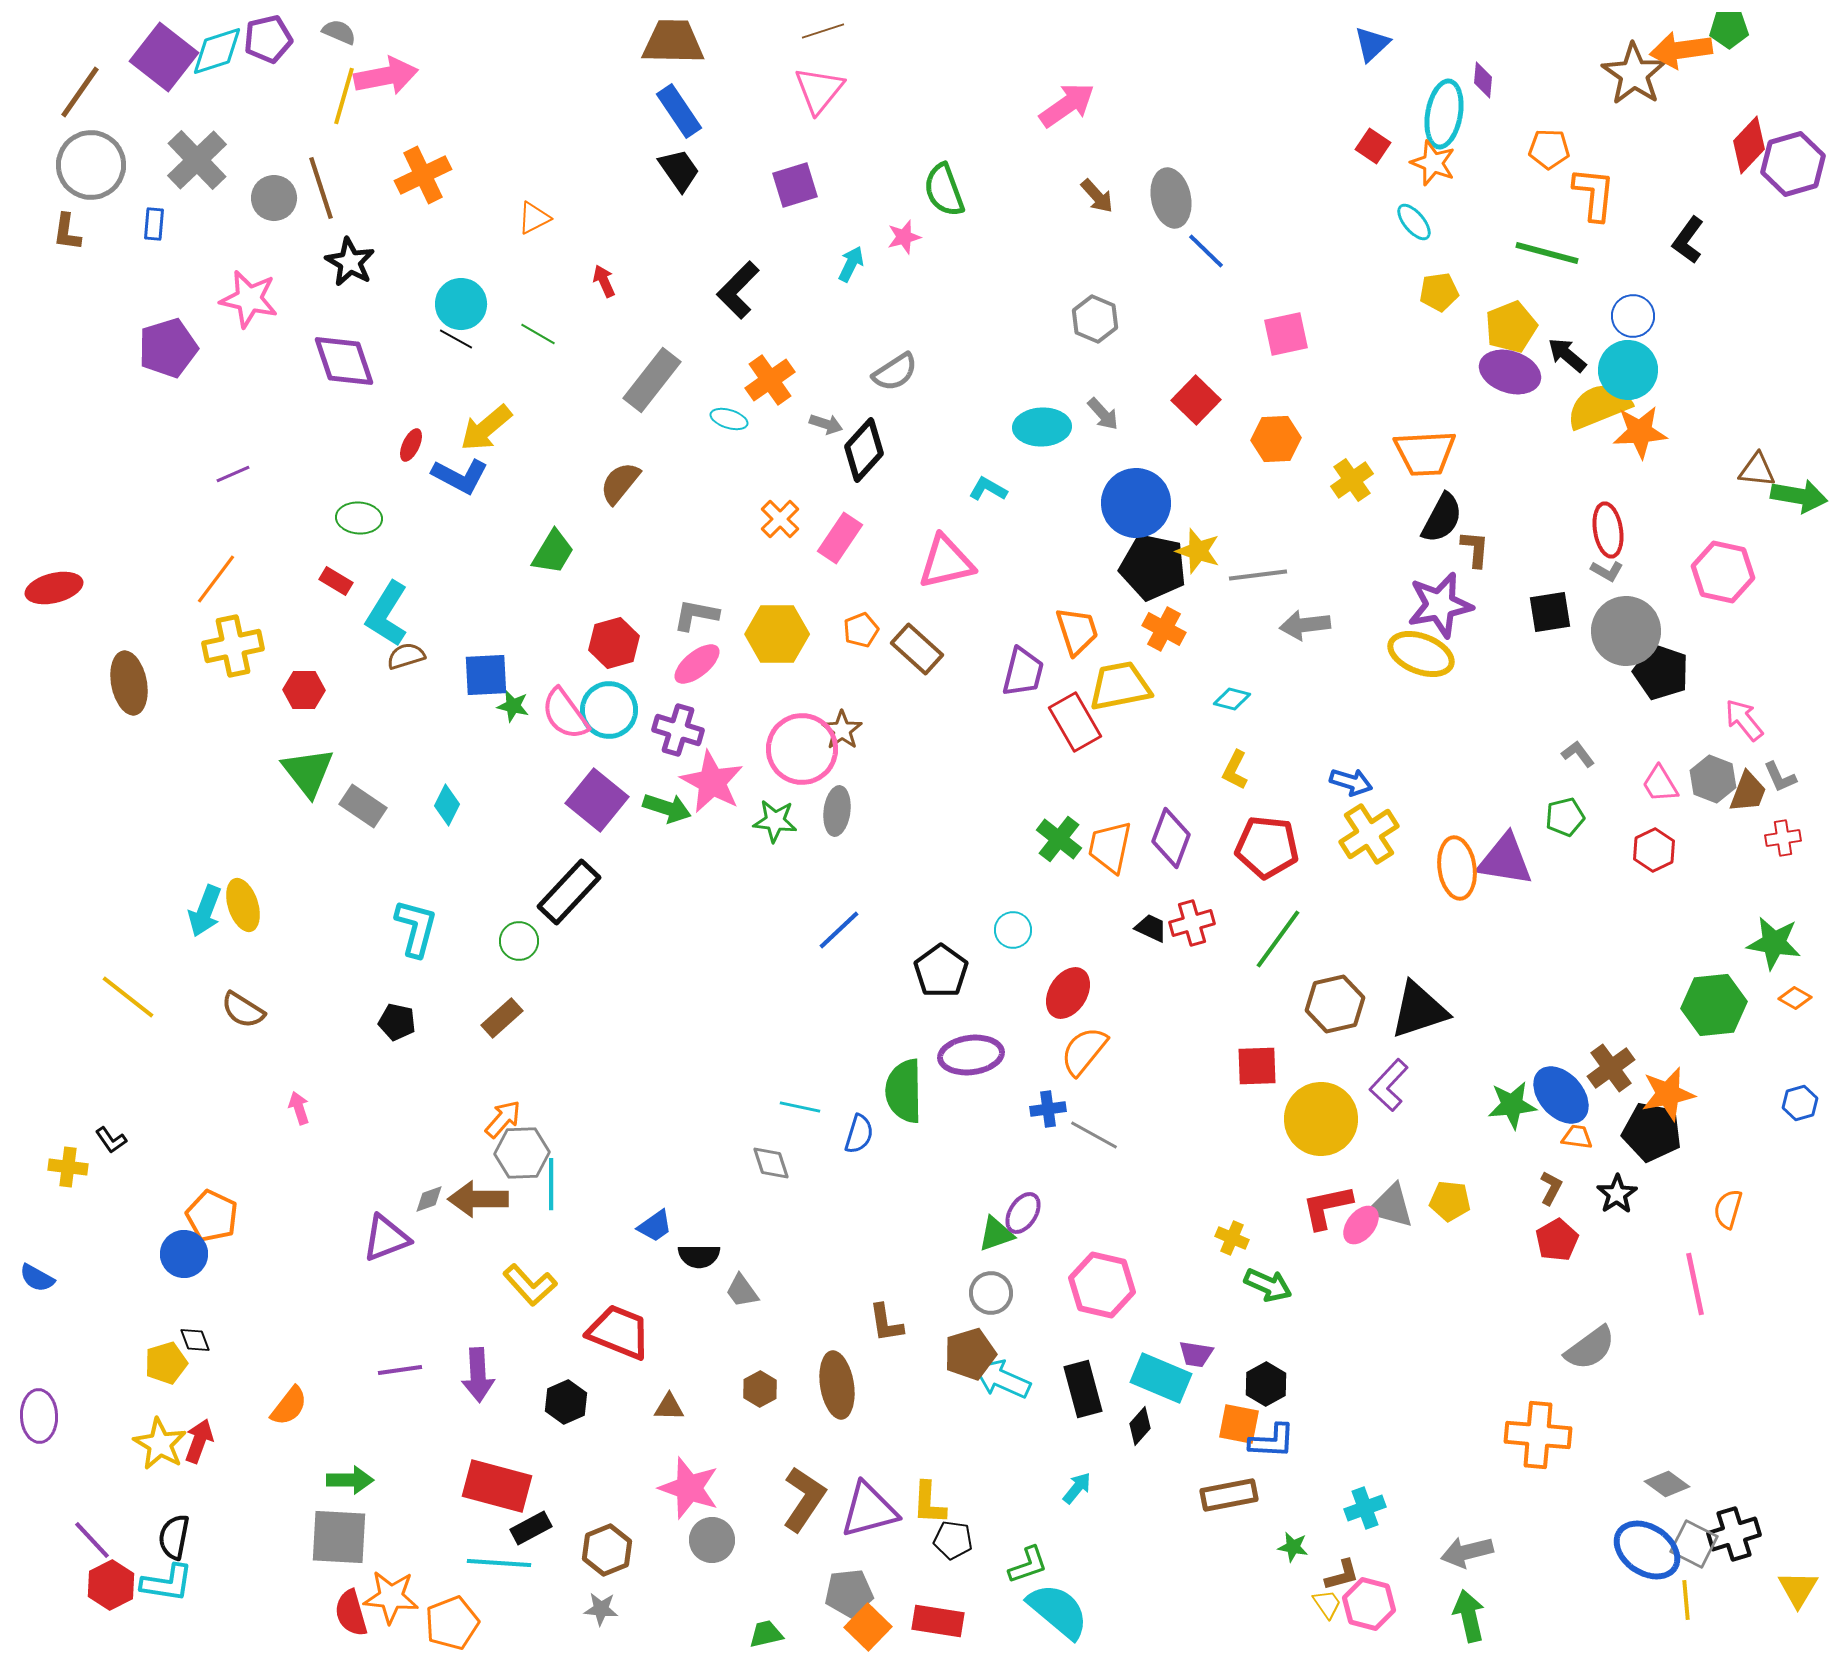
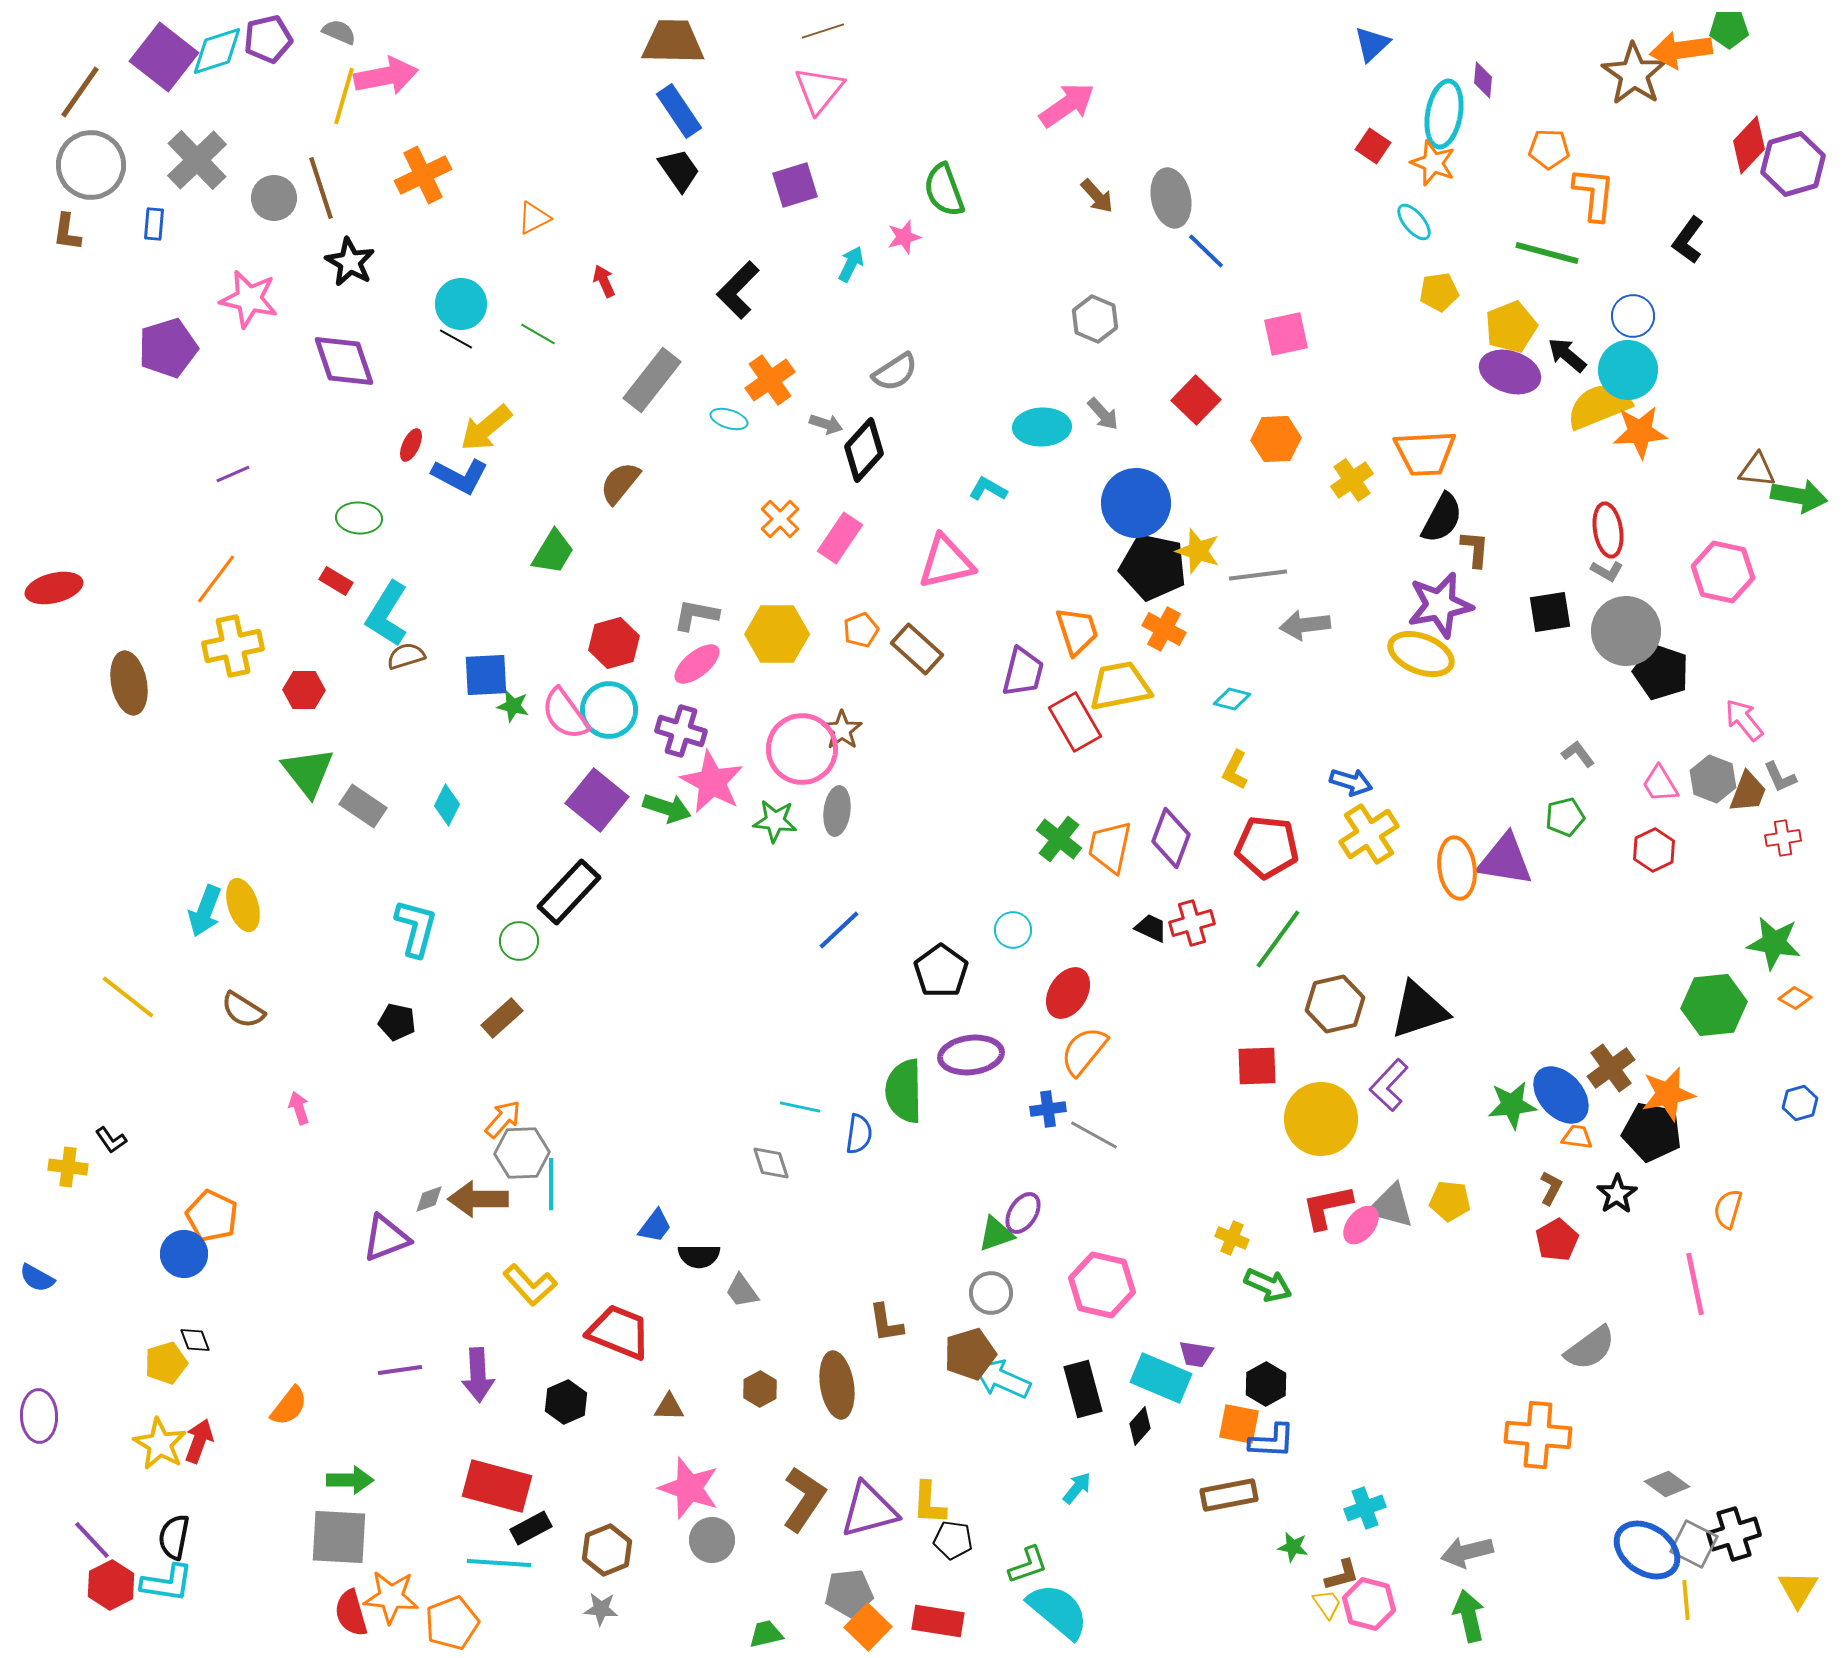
purple cross at (678, 730): moved 3 px right, 1 px down
blue semicircle at (859, 1134): rotated 9 degrees counterclockwise
blue trapezoid at (655, 1226): rotated 18 degrees counterclockwise
